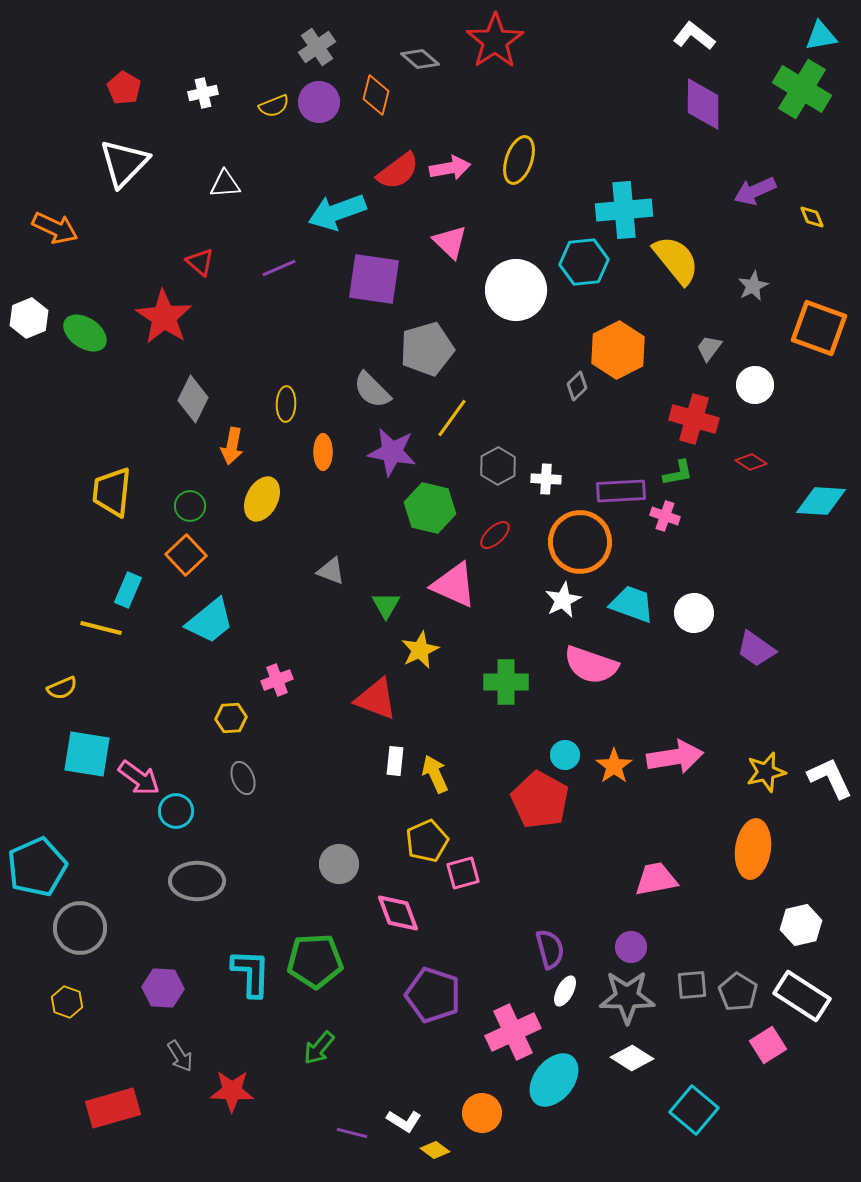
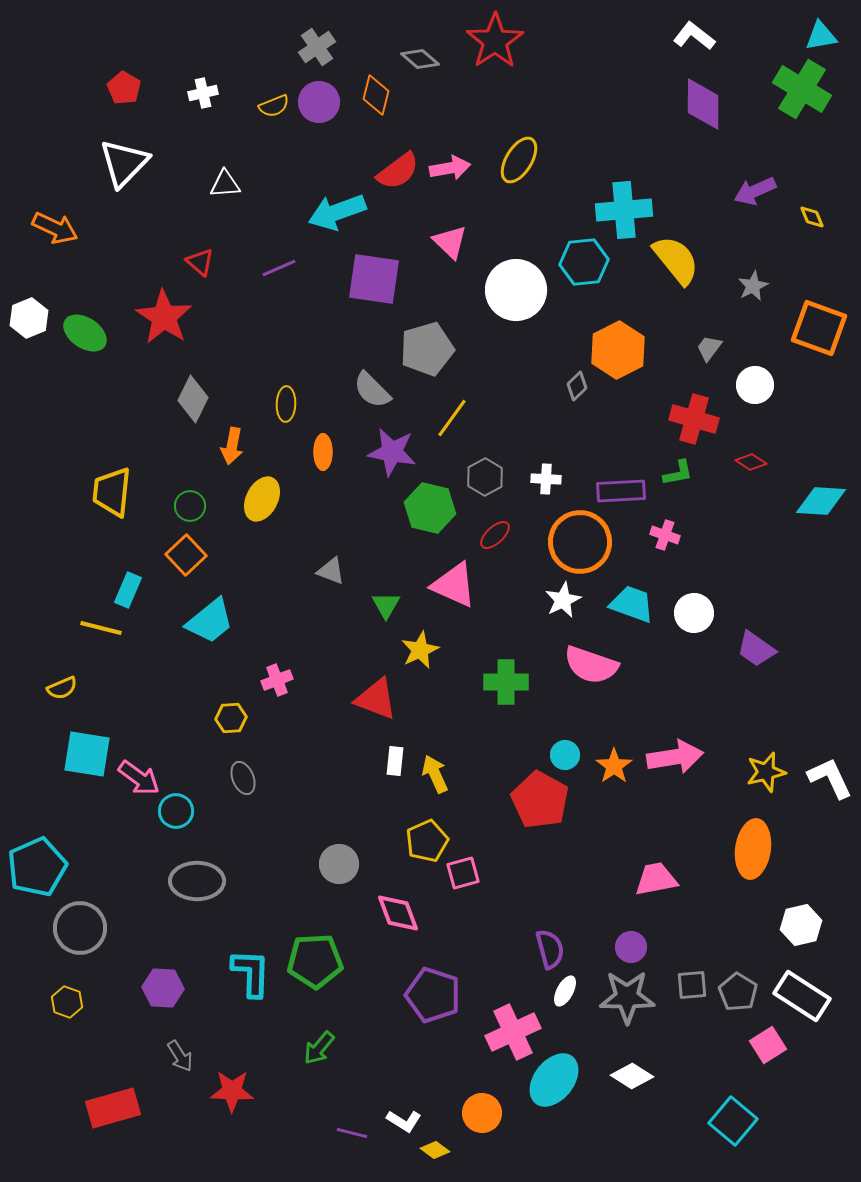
yellow ellipse at (519, 160): rotated 12 degrees clockwise
gray hexagon at (498, 466): moved 13 px left, 11 px down
pink cross at (665, 516): moved 19 px down
white diamond at (632, 1058): moved 18 px down
cyan square at (694, 1110): moved 39 px right, 11 px down
